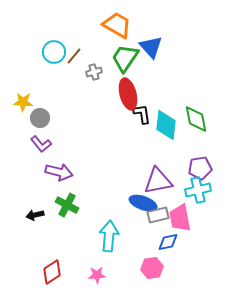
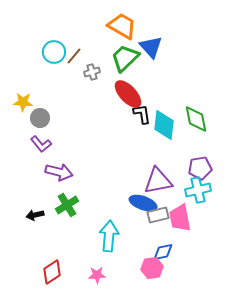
orange trapezoid: moved 5 px right, 1 px down
green trapezoid: rotated 12 degrees clockwise
gray cross: moved 2 px left
red ellipse: rotated 28 degrees counterclockwise
cyan diamond: moved 2 px left
green cross: rotated 30 degrees clockwise
blue diamond: moved 5 px left, 10 px down
